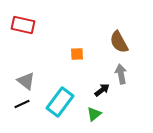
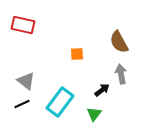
green triangle: rotated 14 degrees counterclockwise
